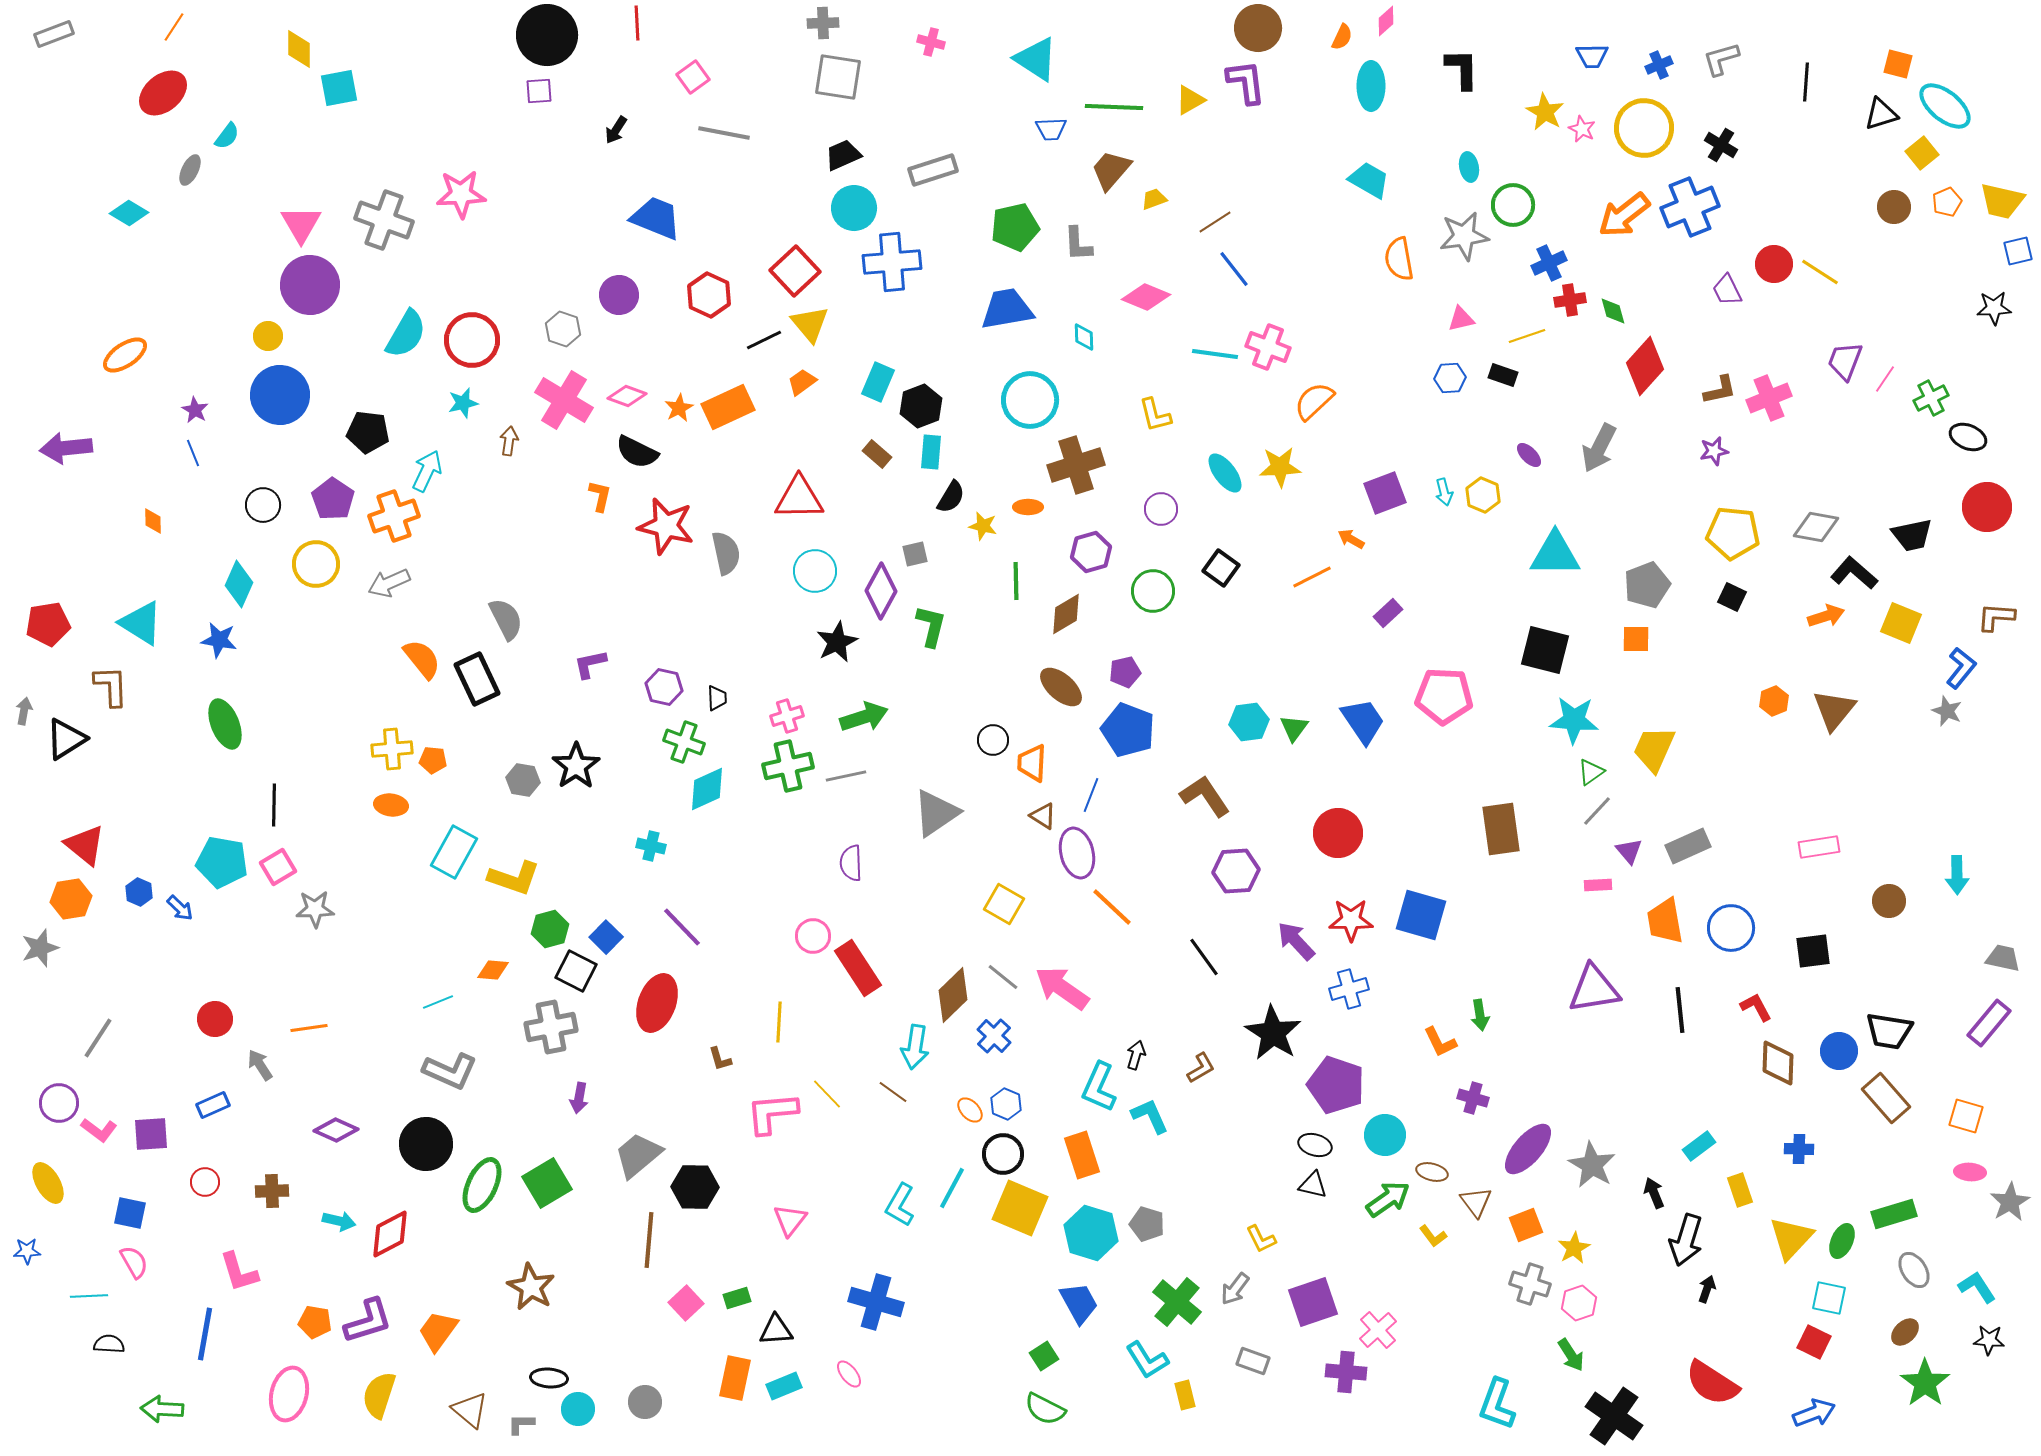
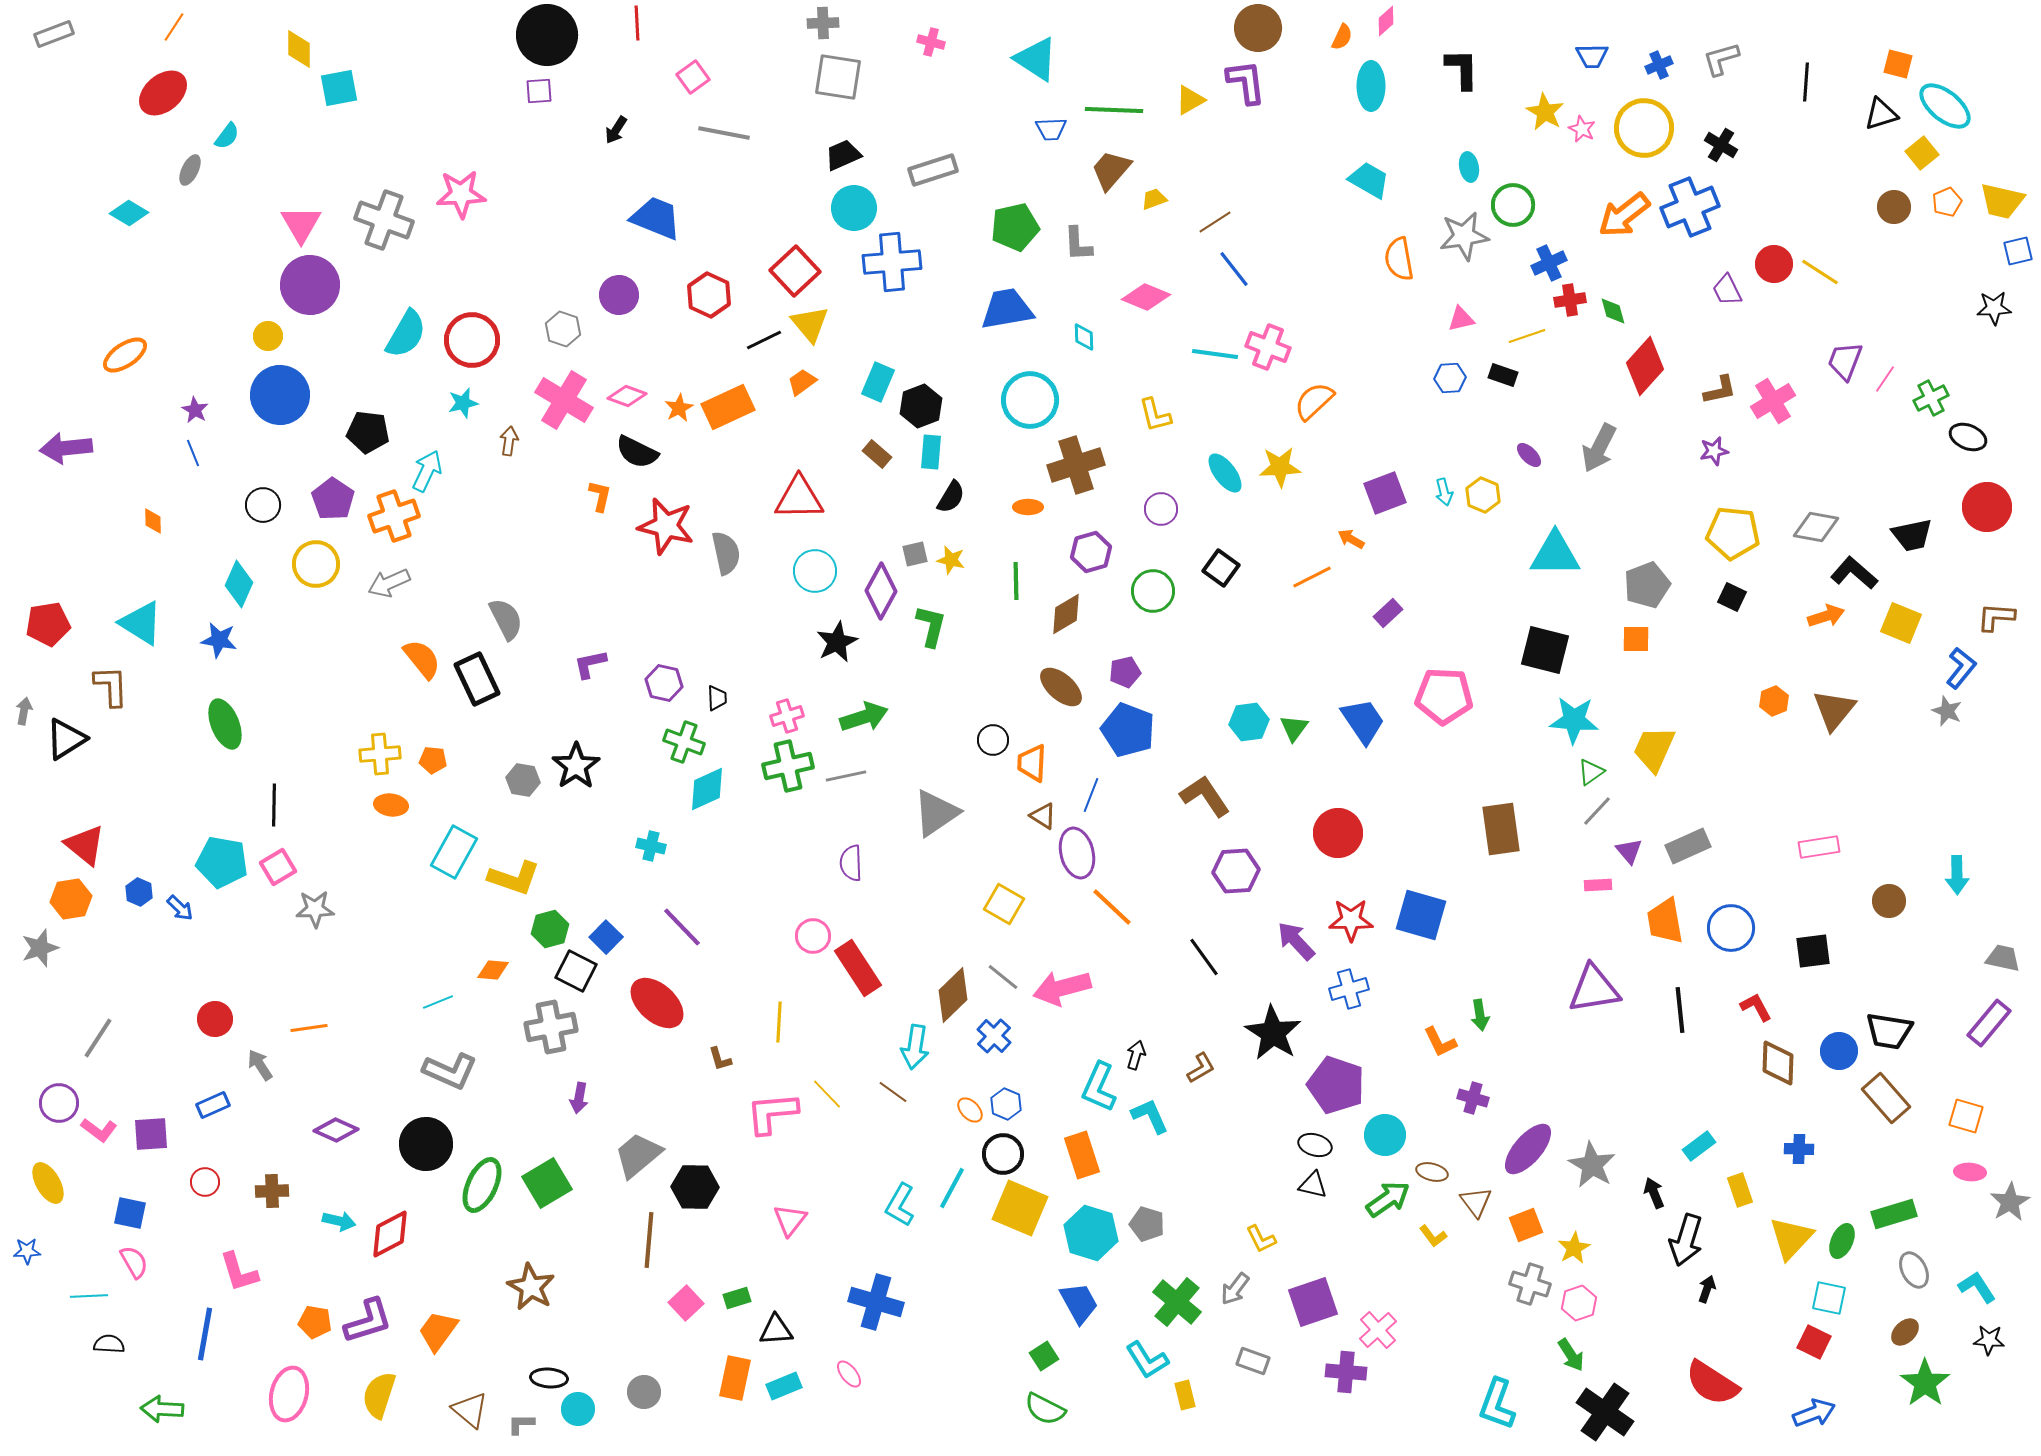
green line at (1114, 107): moved 3 px down
pink cross at (1769, 398): moved 4 px right, 3 px down; rotated 9 degrees counterclockwise
yellow star at (983, 526): moved 32 px left, 34 px down
purple hexagon at (664, 687): moved 4 px up
yellow cross at (392, 749): moved 12 px left, 5 px down
pink arrow at (1062, 988): rotated 50 degrees counterclockwise
red ellipse at (657, 1003): rotated 68 degrees counterclockwise
gray ellipse at (1914, 1270): rotated 6 degrees clockwise
gray circle at (645, 1402): moved 1 px left, 10 px up
black cross at (1614, 1416): moved 9 px left, 4 px up
